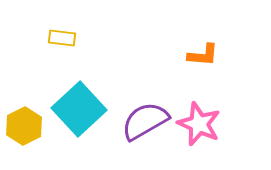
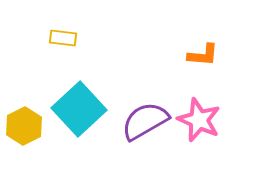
yellow rectangle: moved 1 px right
pink star: moved 4 px up
